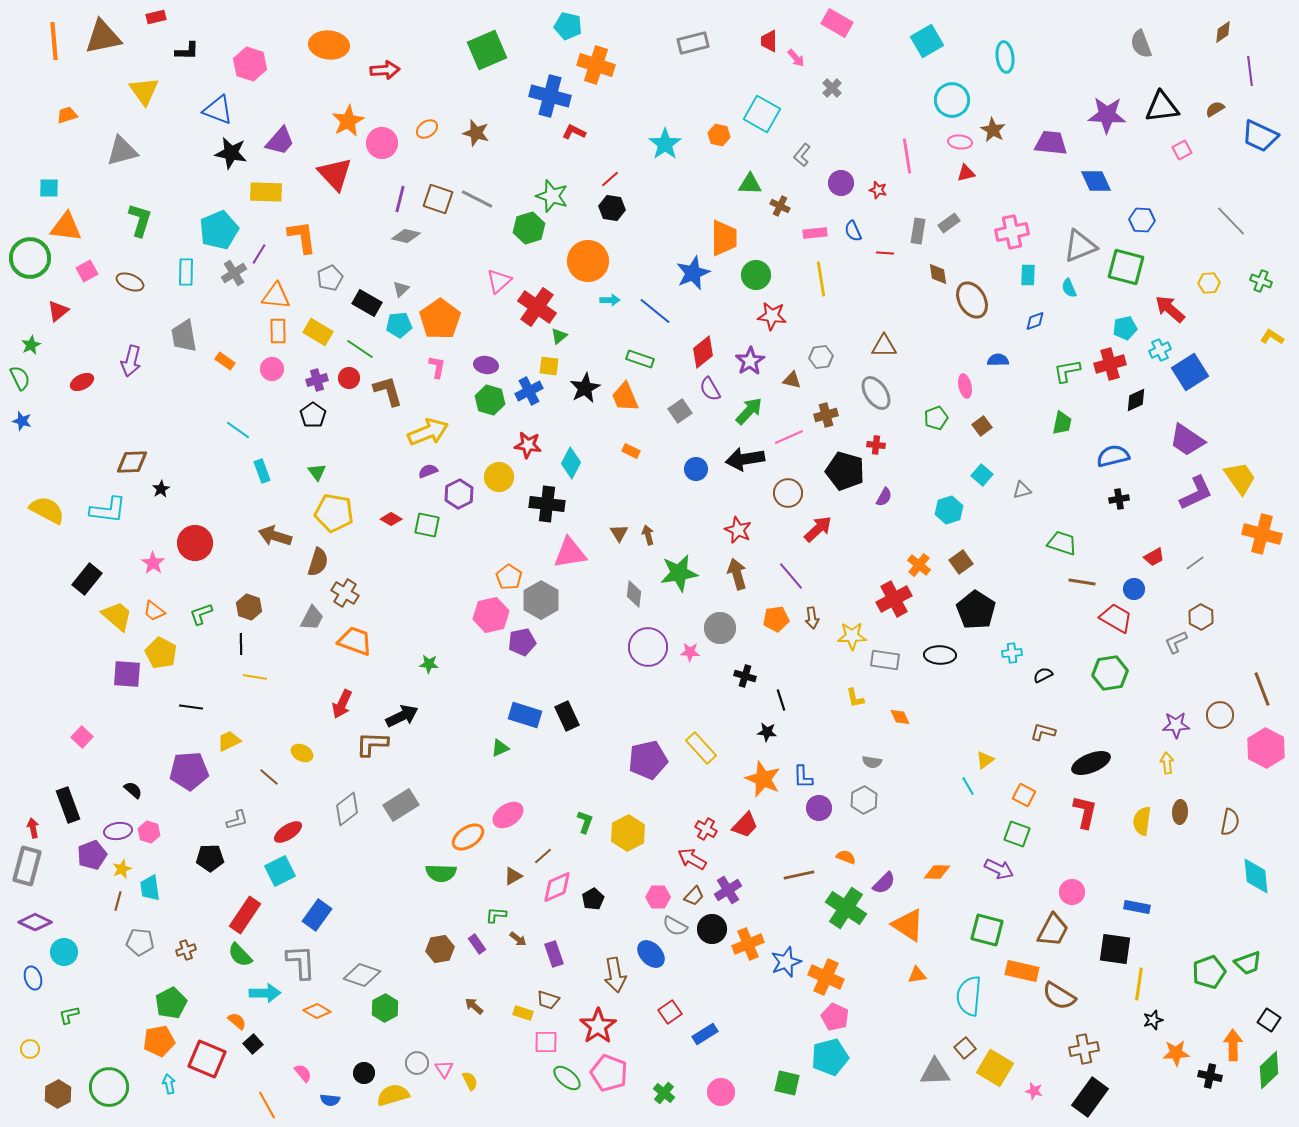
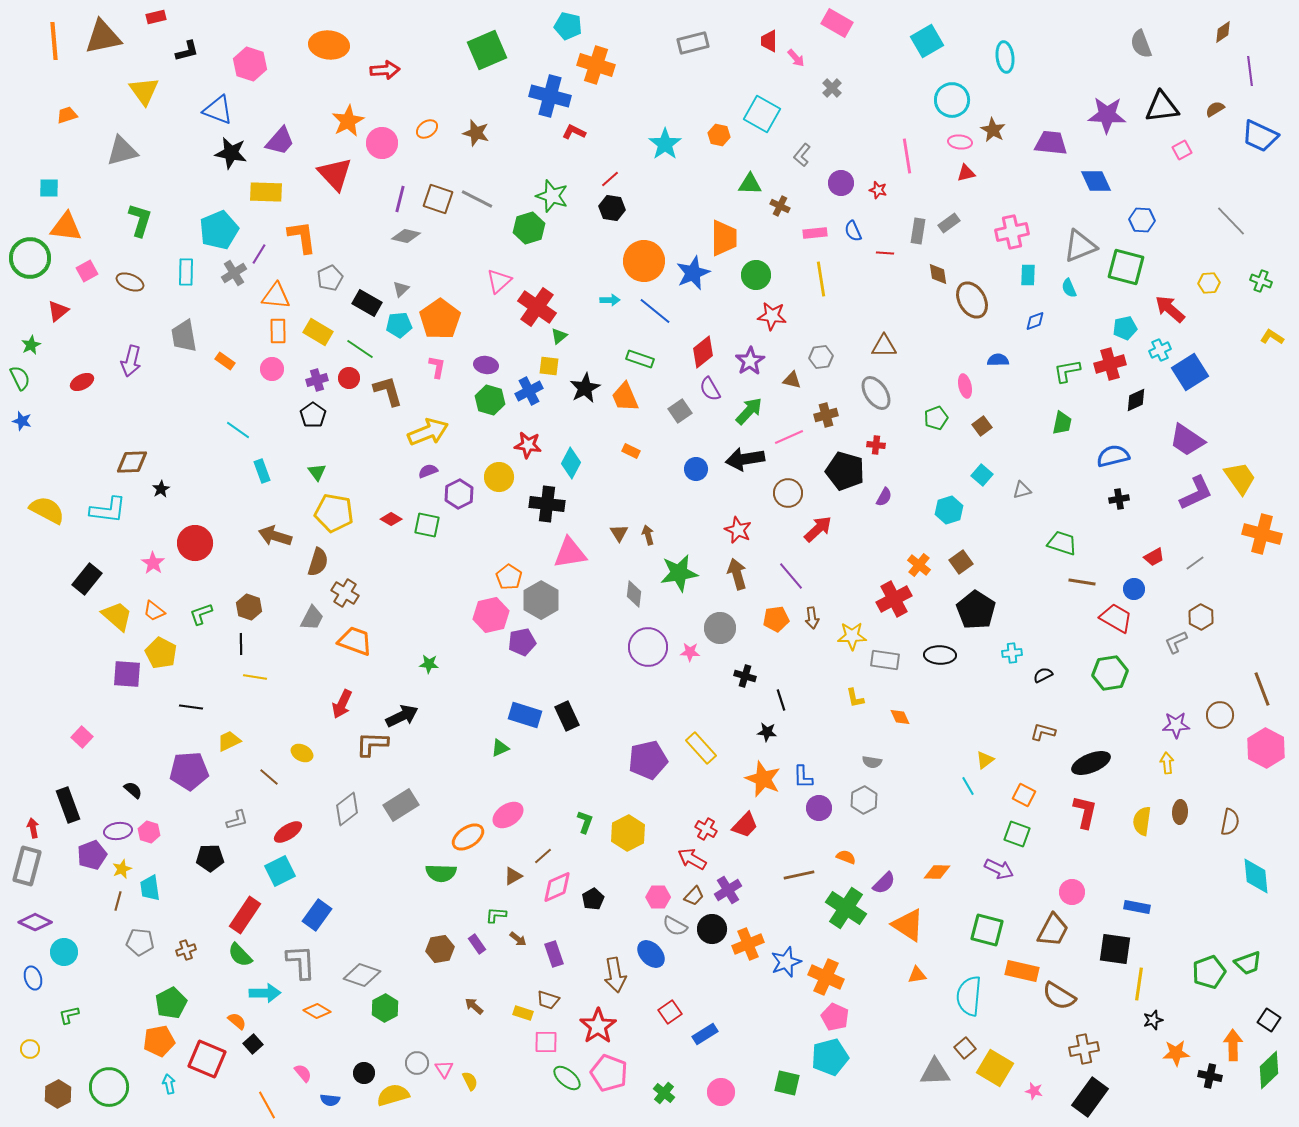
black L-shape at (187, 51): rotated 15 degrees counterclockwise
orange circle at (588, 261): moved 56 px right
